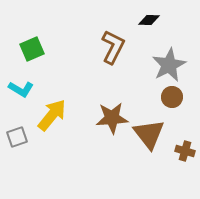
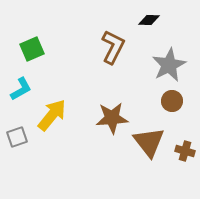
cyan L-shape: rotated 60 degrees counterclockwise
brown circle: moved 4 px down
brown triangle: moved 8 px down
